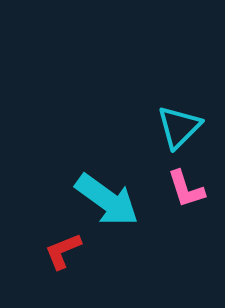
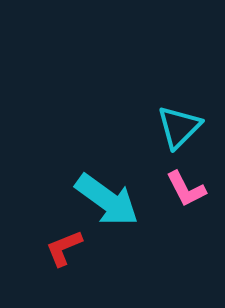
pink L-shape: rotated 9 degrees counterclockwise
red L-shape: moved 1 px right, 3 px up
